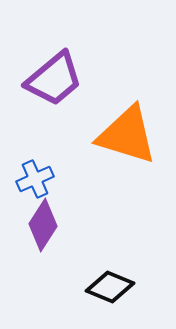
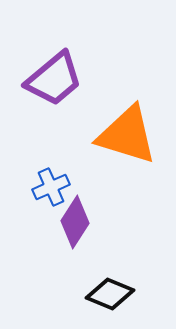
blue cross: moved 16 px right, 8 px down
purple diamond: moved 32 px right, 3 px up
black diamond: moved 7 px down
